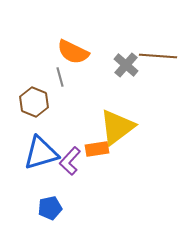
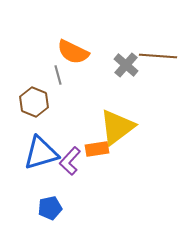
gray line: moved 2 px left, 2 px up
